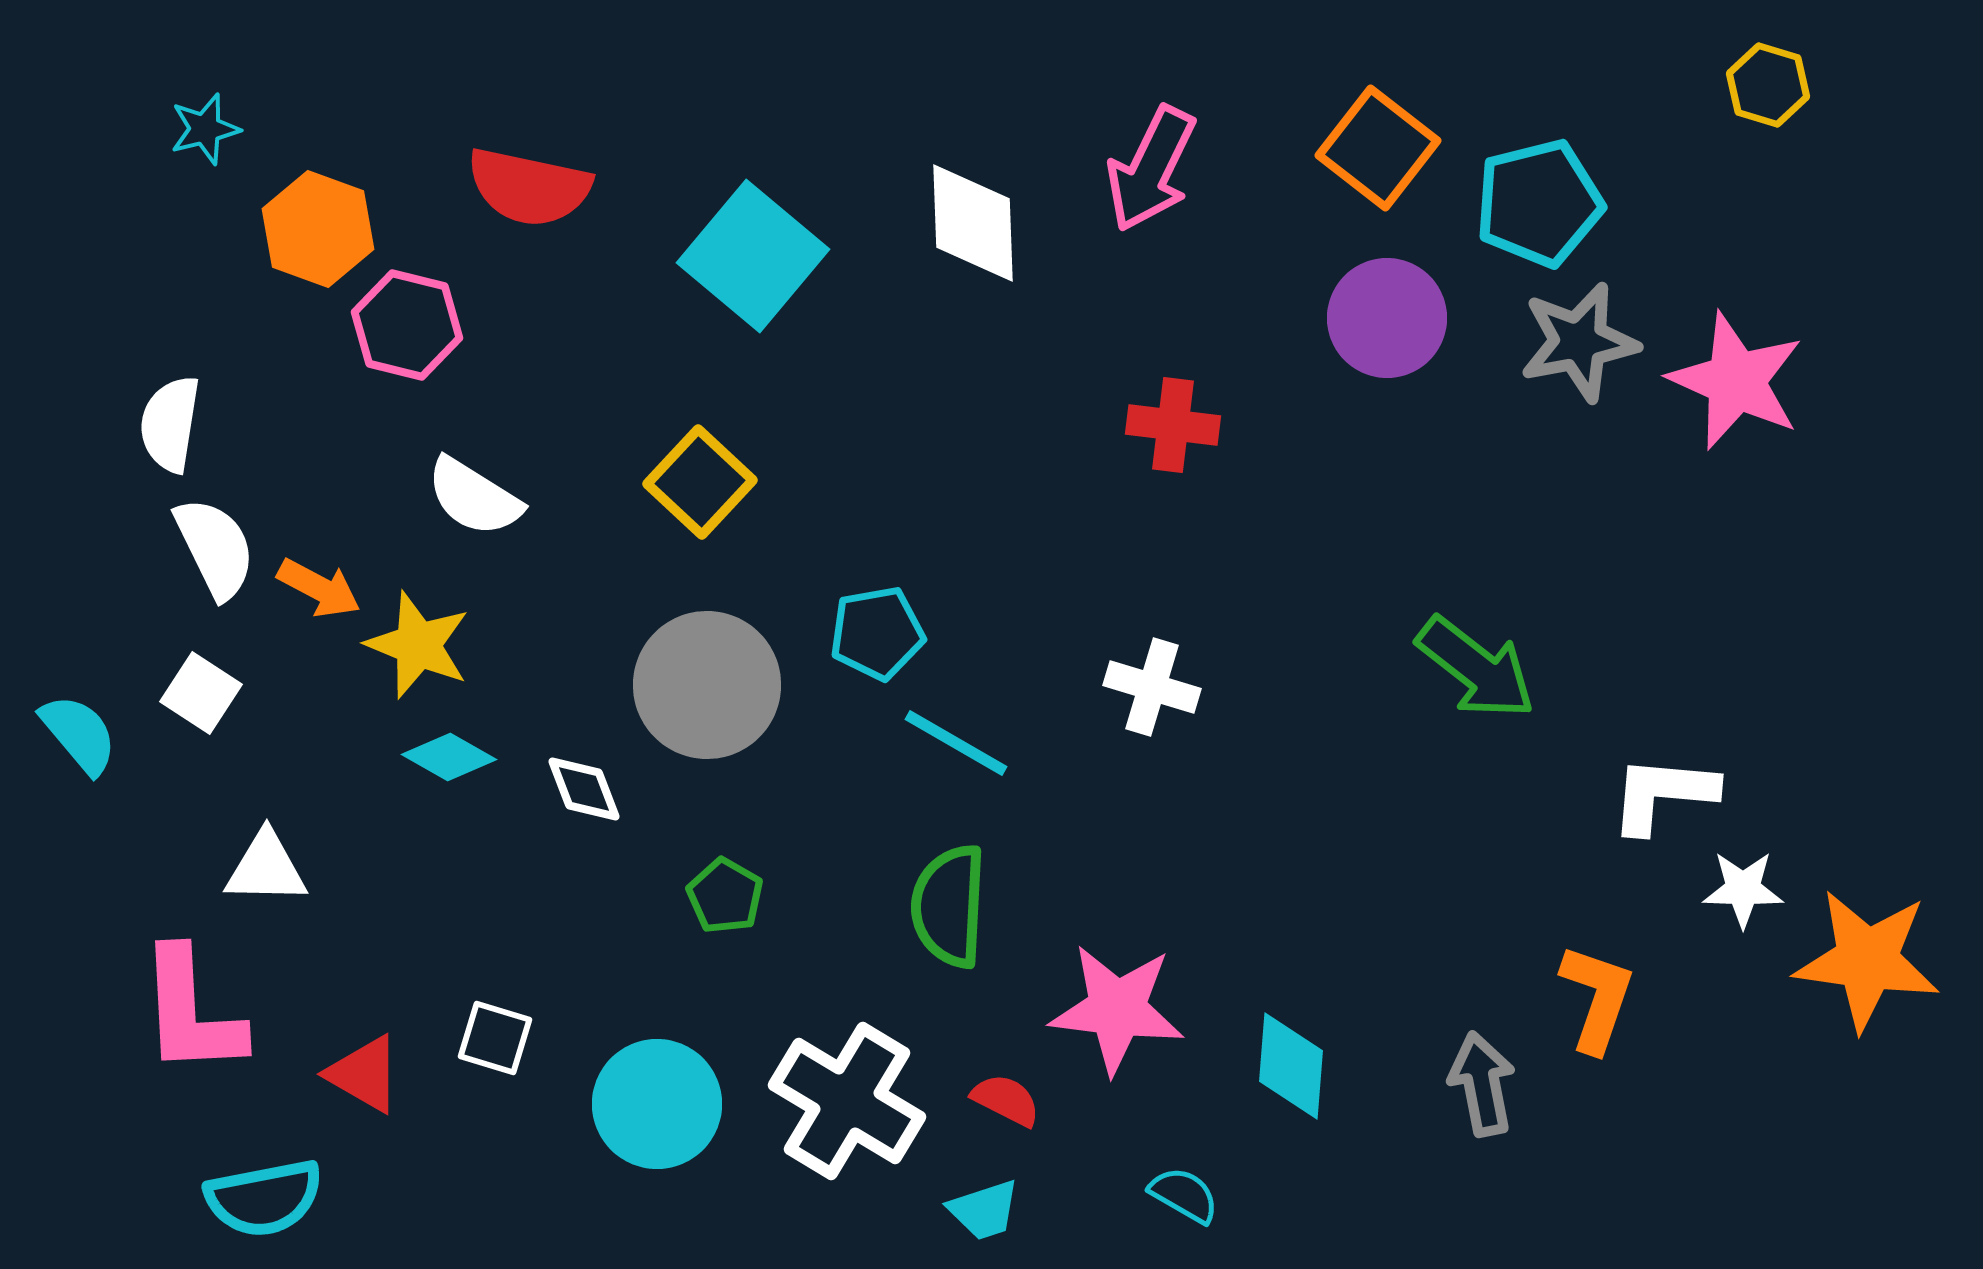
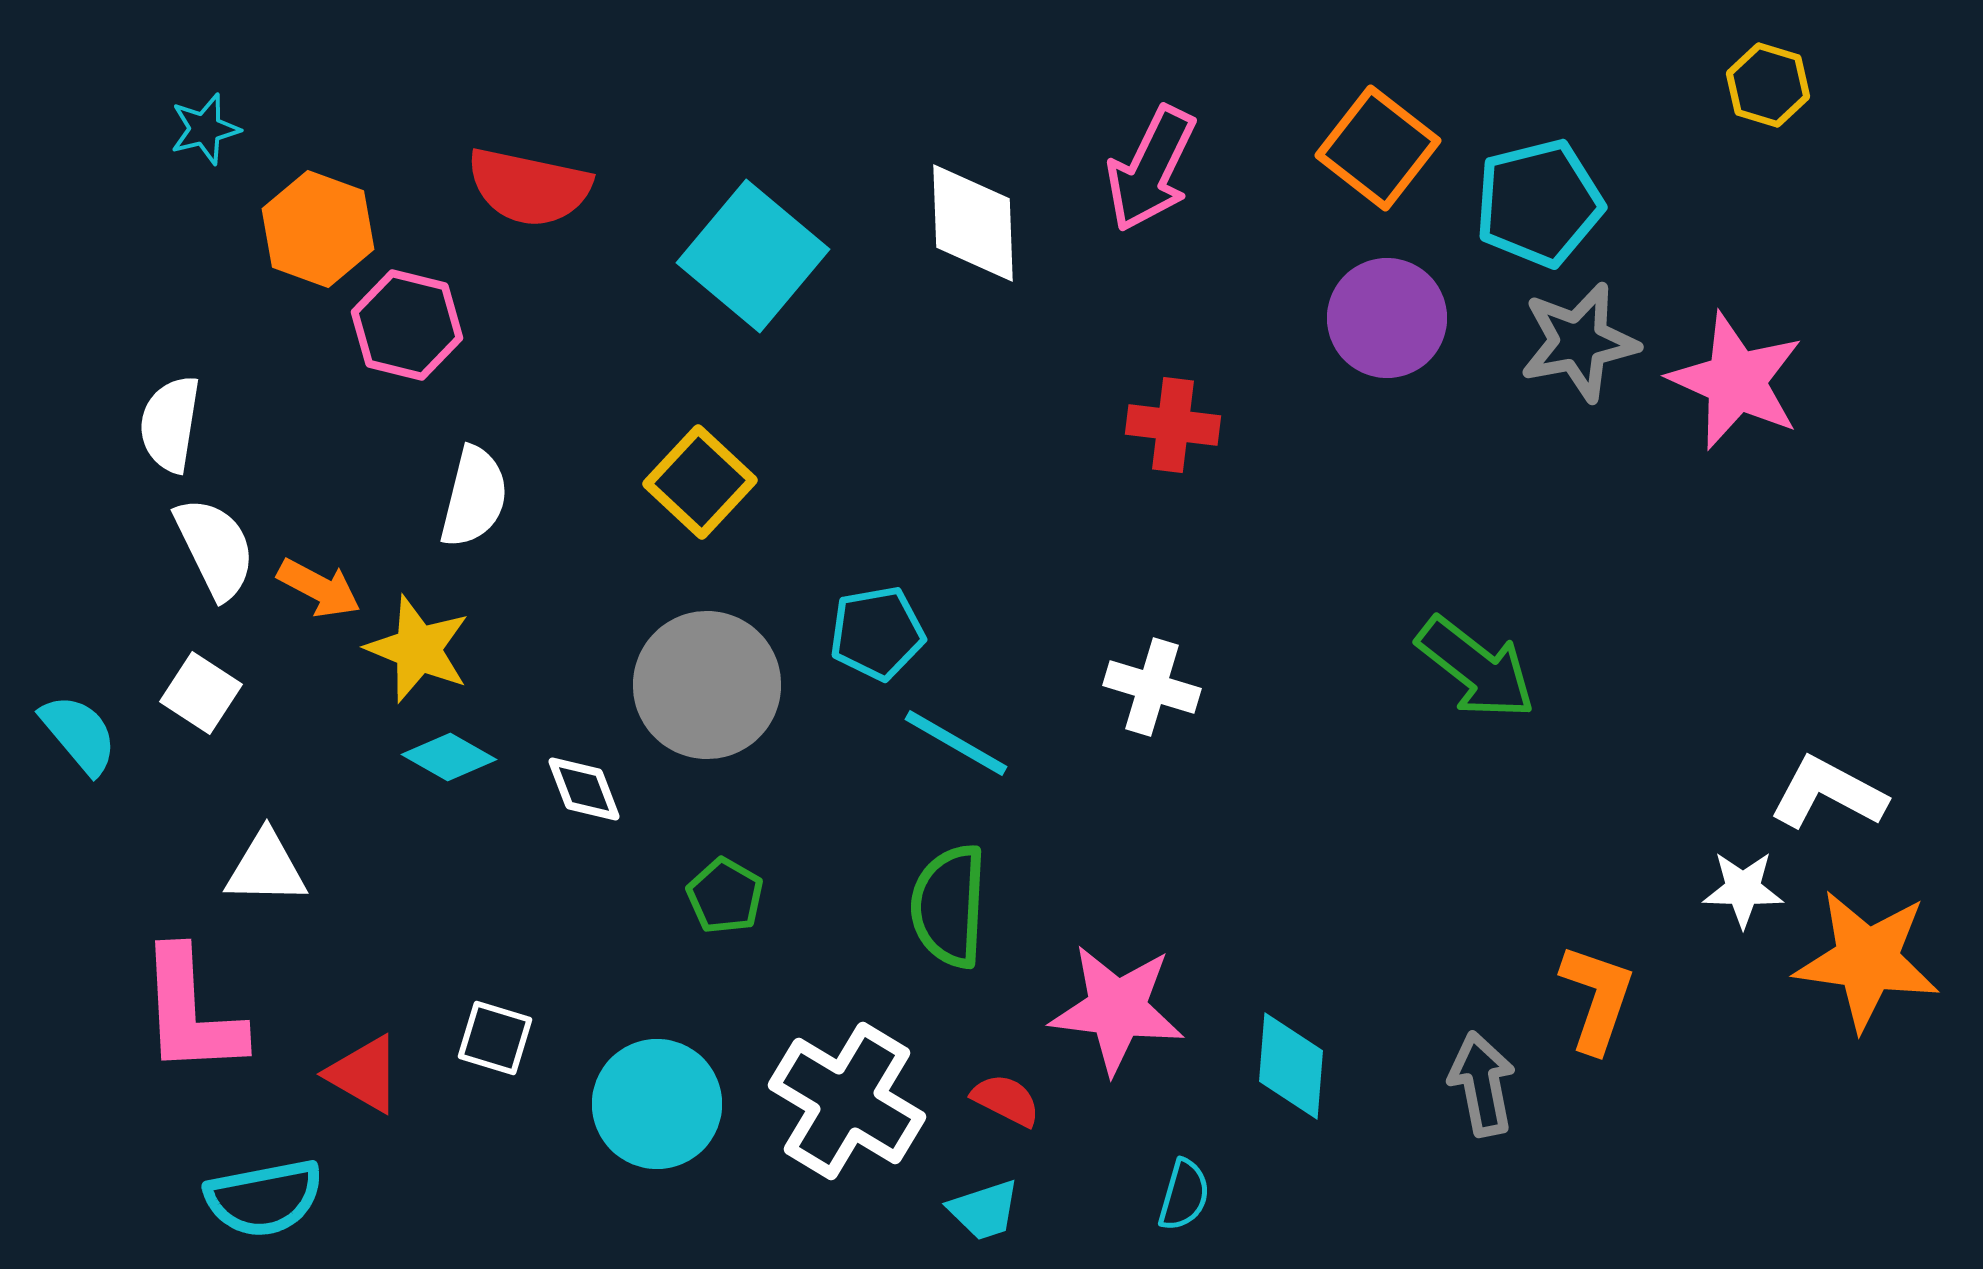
white semicircle at (474, 497): rotated 108 degrees counterclockwise
yellow star at (418, 645): moved 4 px down
white L-shape at (1663, 794): moved 165 px right, 1 px up; rotated 23 degrees clockwise
cyan semicircle at (1184, 1195): rotated 76 degrees clockwise
